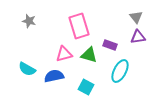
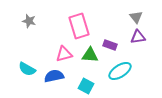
green triangle: moved 1 px right; rotated 12 degrees counterclockwise
cyan ellipse: rotated 30 degrees clockwise
cyan square: moved 1 px up
